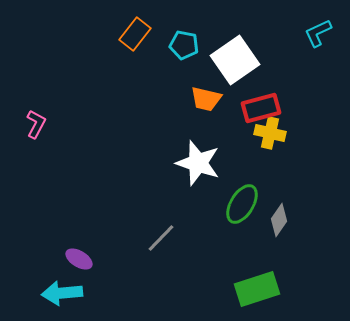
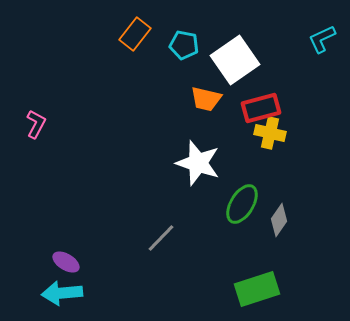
cyan L-shape: moved 4 px right, 6 px down
purple ellipse: moved 13 px left, 3 px down
